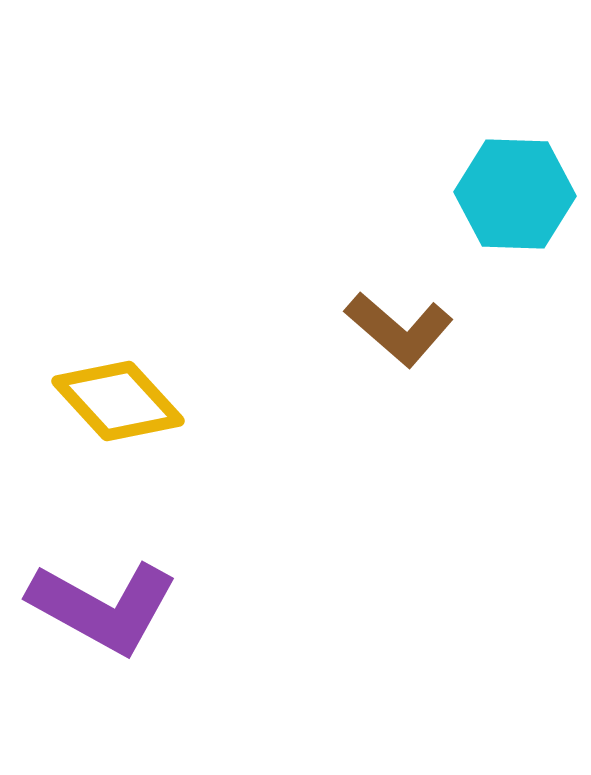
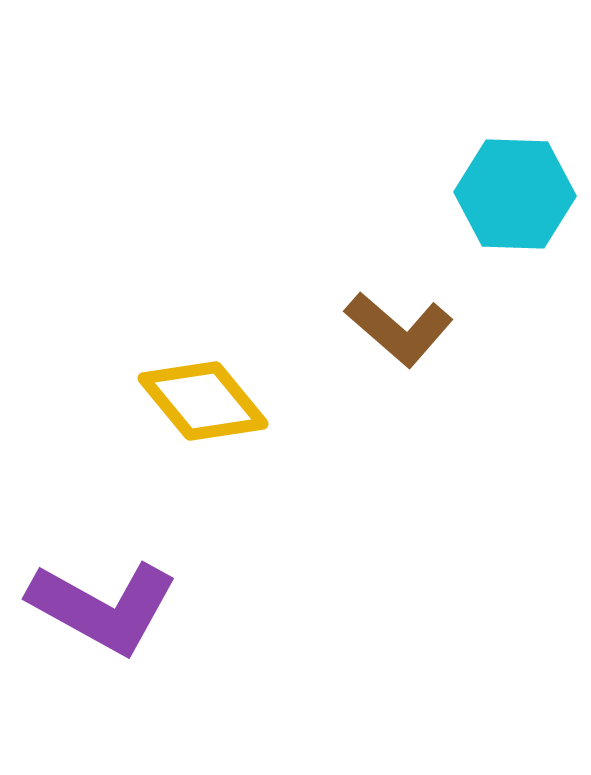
yellow diamond: moved 85 px right; rotated 3 degrees clockwise
